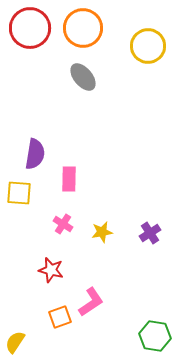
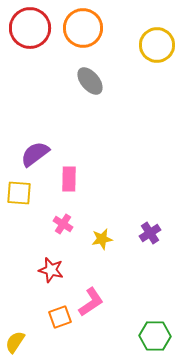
yellow circle: moved 9 px right, 1 px up
gray ellipse: moved 7 px right, 4 px down
purple semicircle: rotated 136 degrees counterclockwise
yellow star: moved 7 px down
green hexagon: rotated 8 degrees counterclockwise
